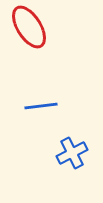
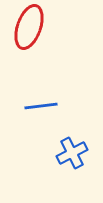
red ellipse: rotated 51 degrees clockwise
